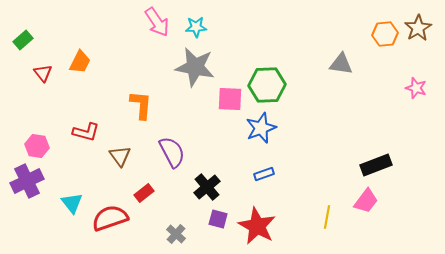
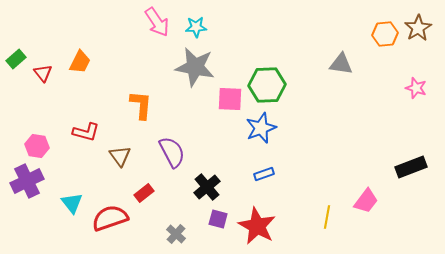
green rectangle: moved 7 px left, 19 px down
black rectangle: moved 35 px right, 2 px down
